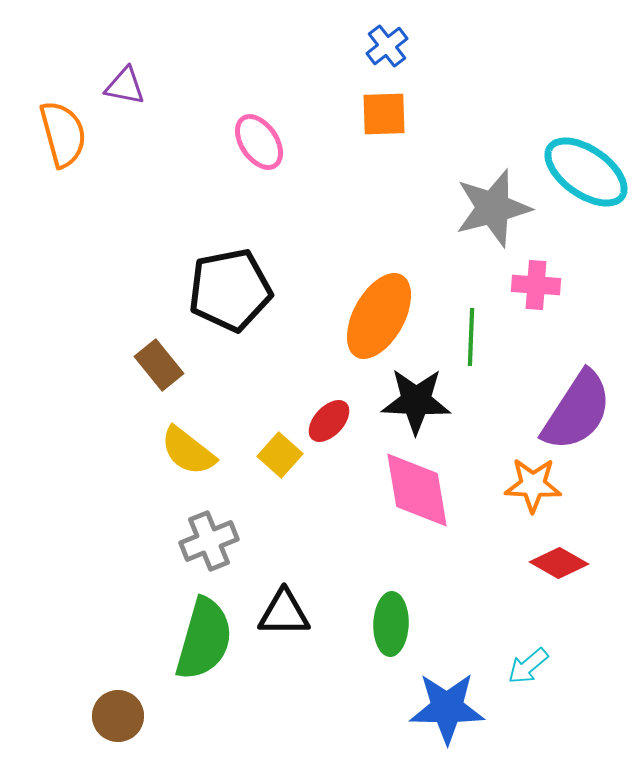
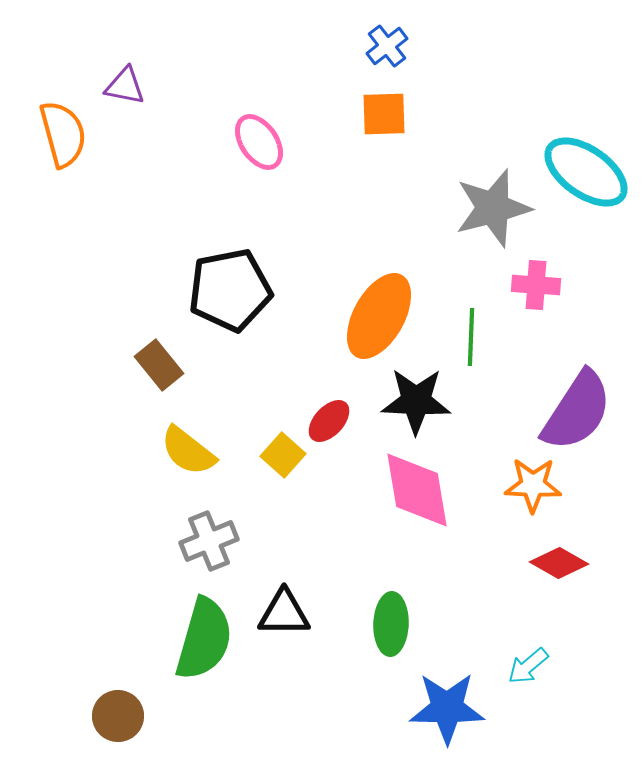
yellow square: moved 3 px right
